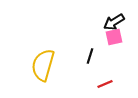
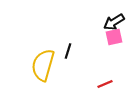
black line: moved 22 px left, 5 px up
